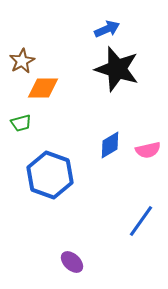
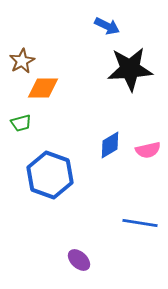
blue arrow: moved 3 px up; rotated 50 degrees clockwise
black star: moved 13 px right; rotated 21 degrees counterclockwise
blue line: moved 1 px left, 2 px down; rotated 64 degrees clockwise
purple ellipse: moved 7 px right, 2 px up
